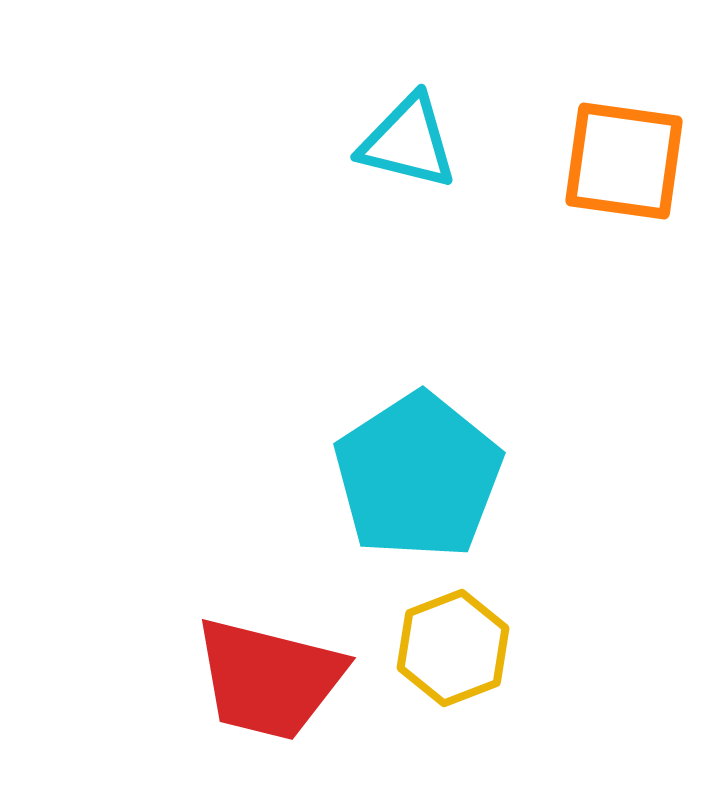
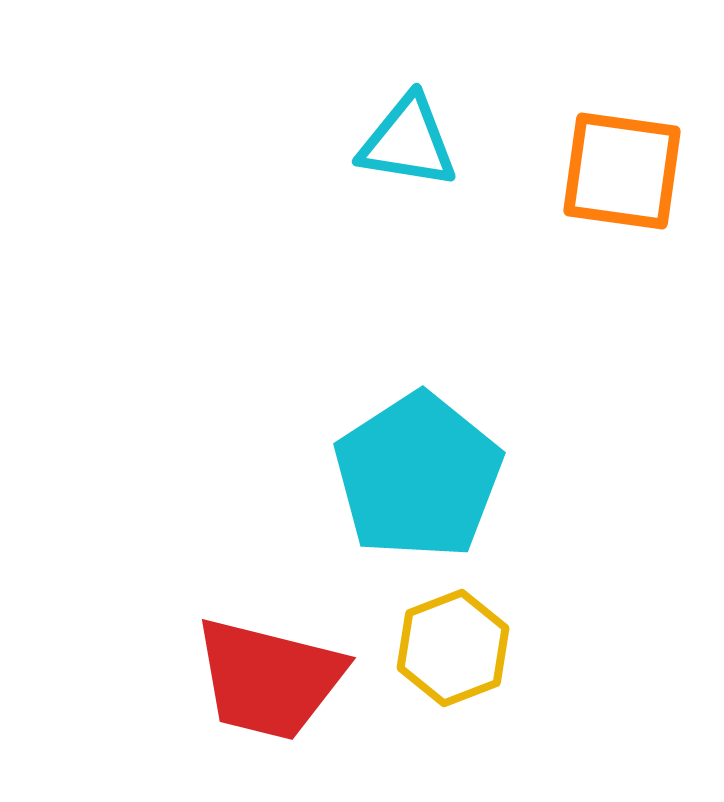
cyan triangle: rotated 5 degrees counterclockwise
orange square: moved 2 px left, 10 px down
